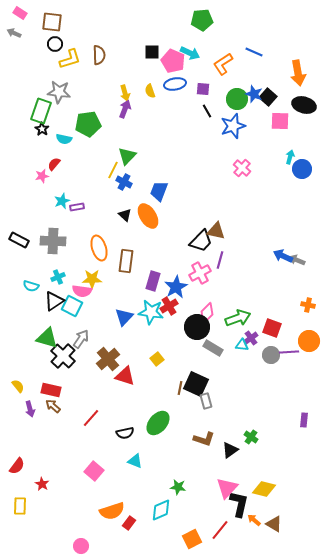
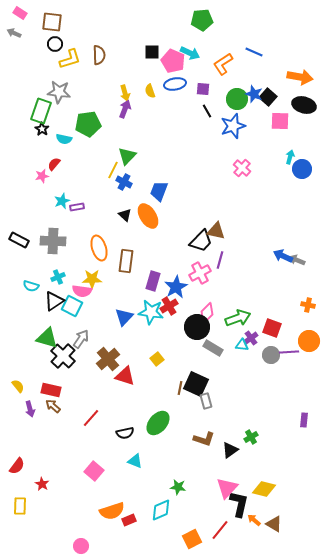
orange arrow at (298, 73): moved 2 px right, 4 px down; rotated 70 degrees counterclockwise
green cross at (251, 437): rotated 24 degrees clockwise
red rectangle at (129, 523): moved 3 px up; rotated 32 degrees clockwise
